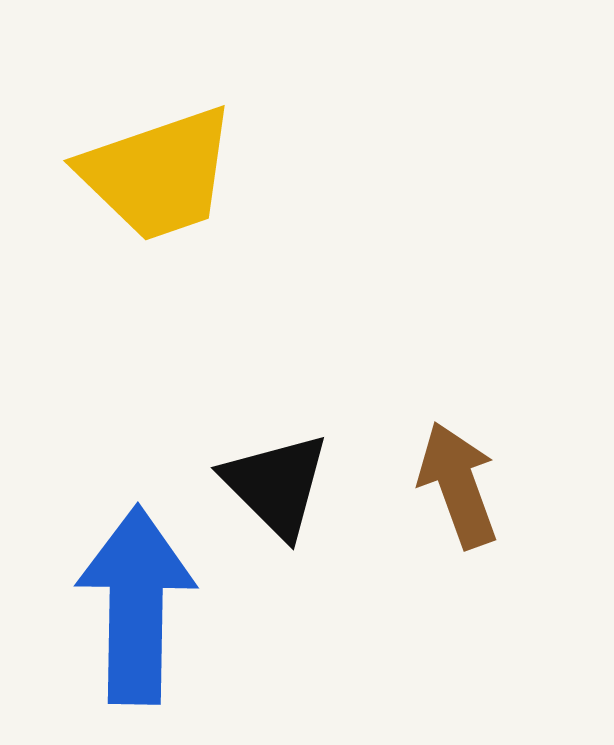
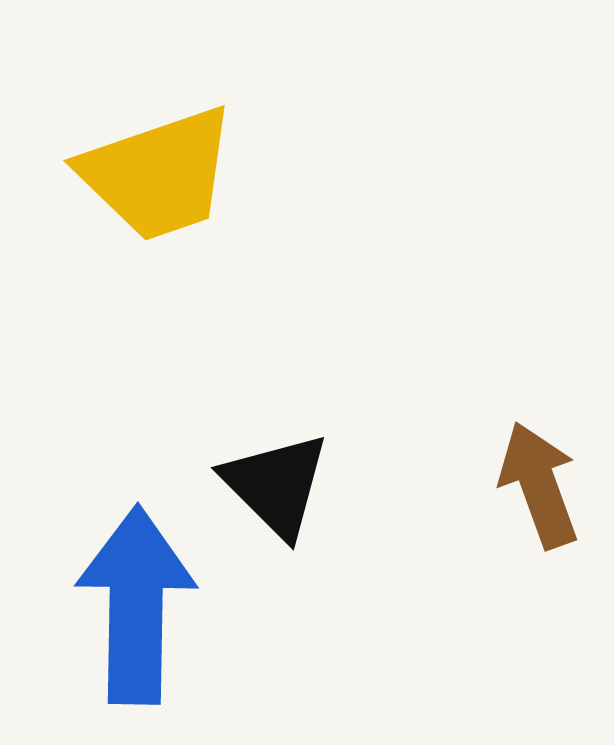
brown arrow: moved 81 px right
